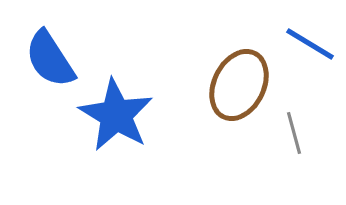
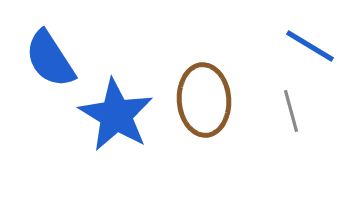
blue line: moved 2 px down
brown ellipse: moved 35 px left, 15 px down; rotated 30 degrees counterclockwise
gray line: moved 3 px left, 22 px up
